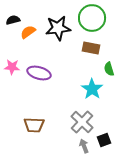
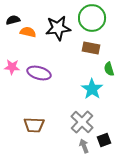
orange semicircle: rotated 49 degrees clockwise
